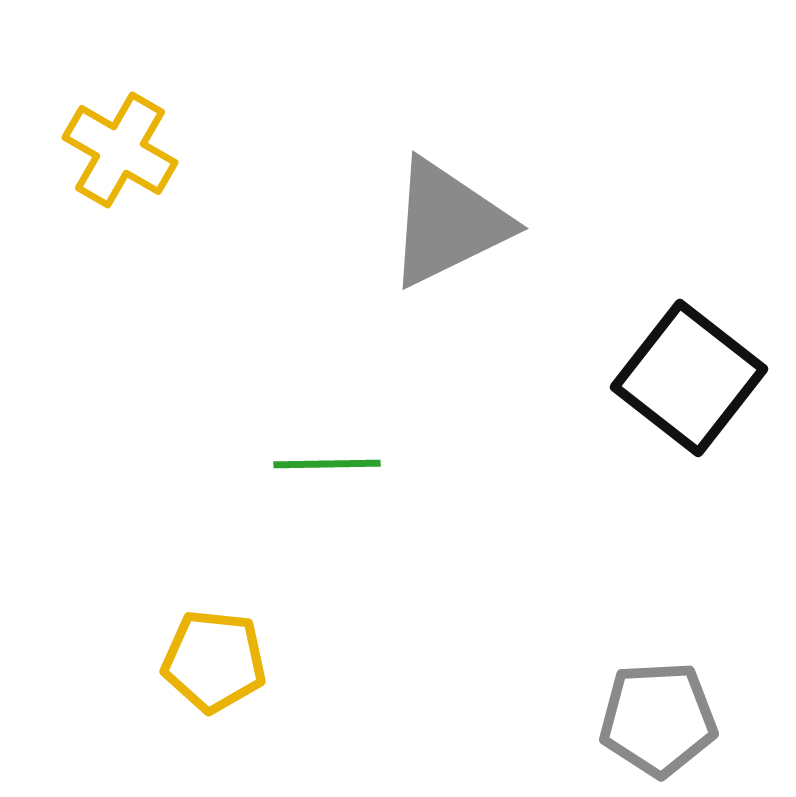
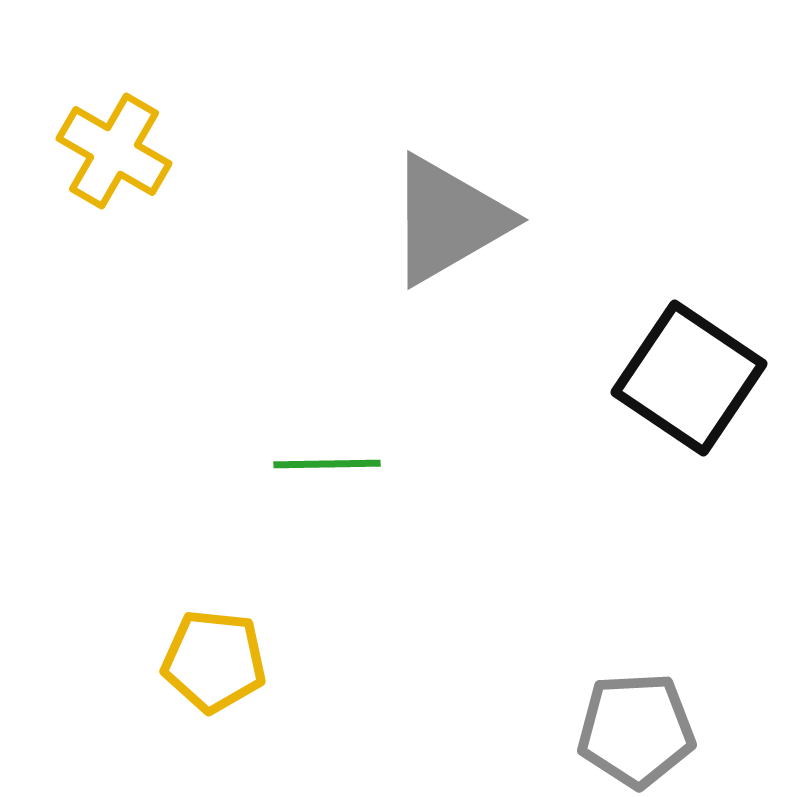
yellow cross: moved 6 px left, 1 px down
gray triangle: moved 3 px up; rotated 4 degrees counterclockwise
black square: rotated 4 degrees counterclockwise
gray pentagon: moved 22 px left, 11 px down
